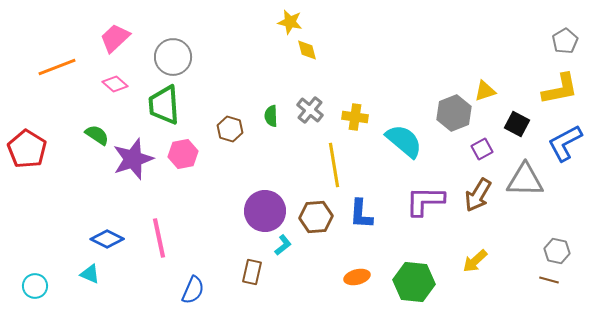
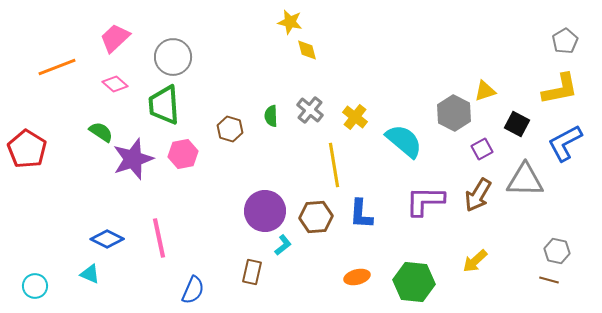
gray hexagon at (454, 113): rotated 12 degrees counterclockwise
yellow cross at (355, 117): rotated 30 degrees clockwise
green semicircle at (97, 135): moved 4 px right, 3 px up
